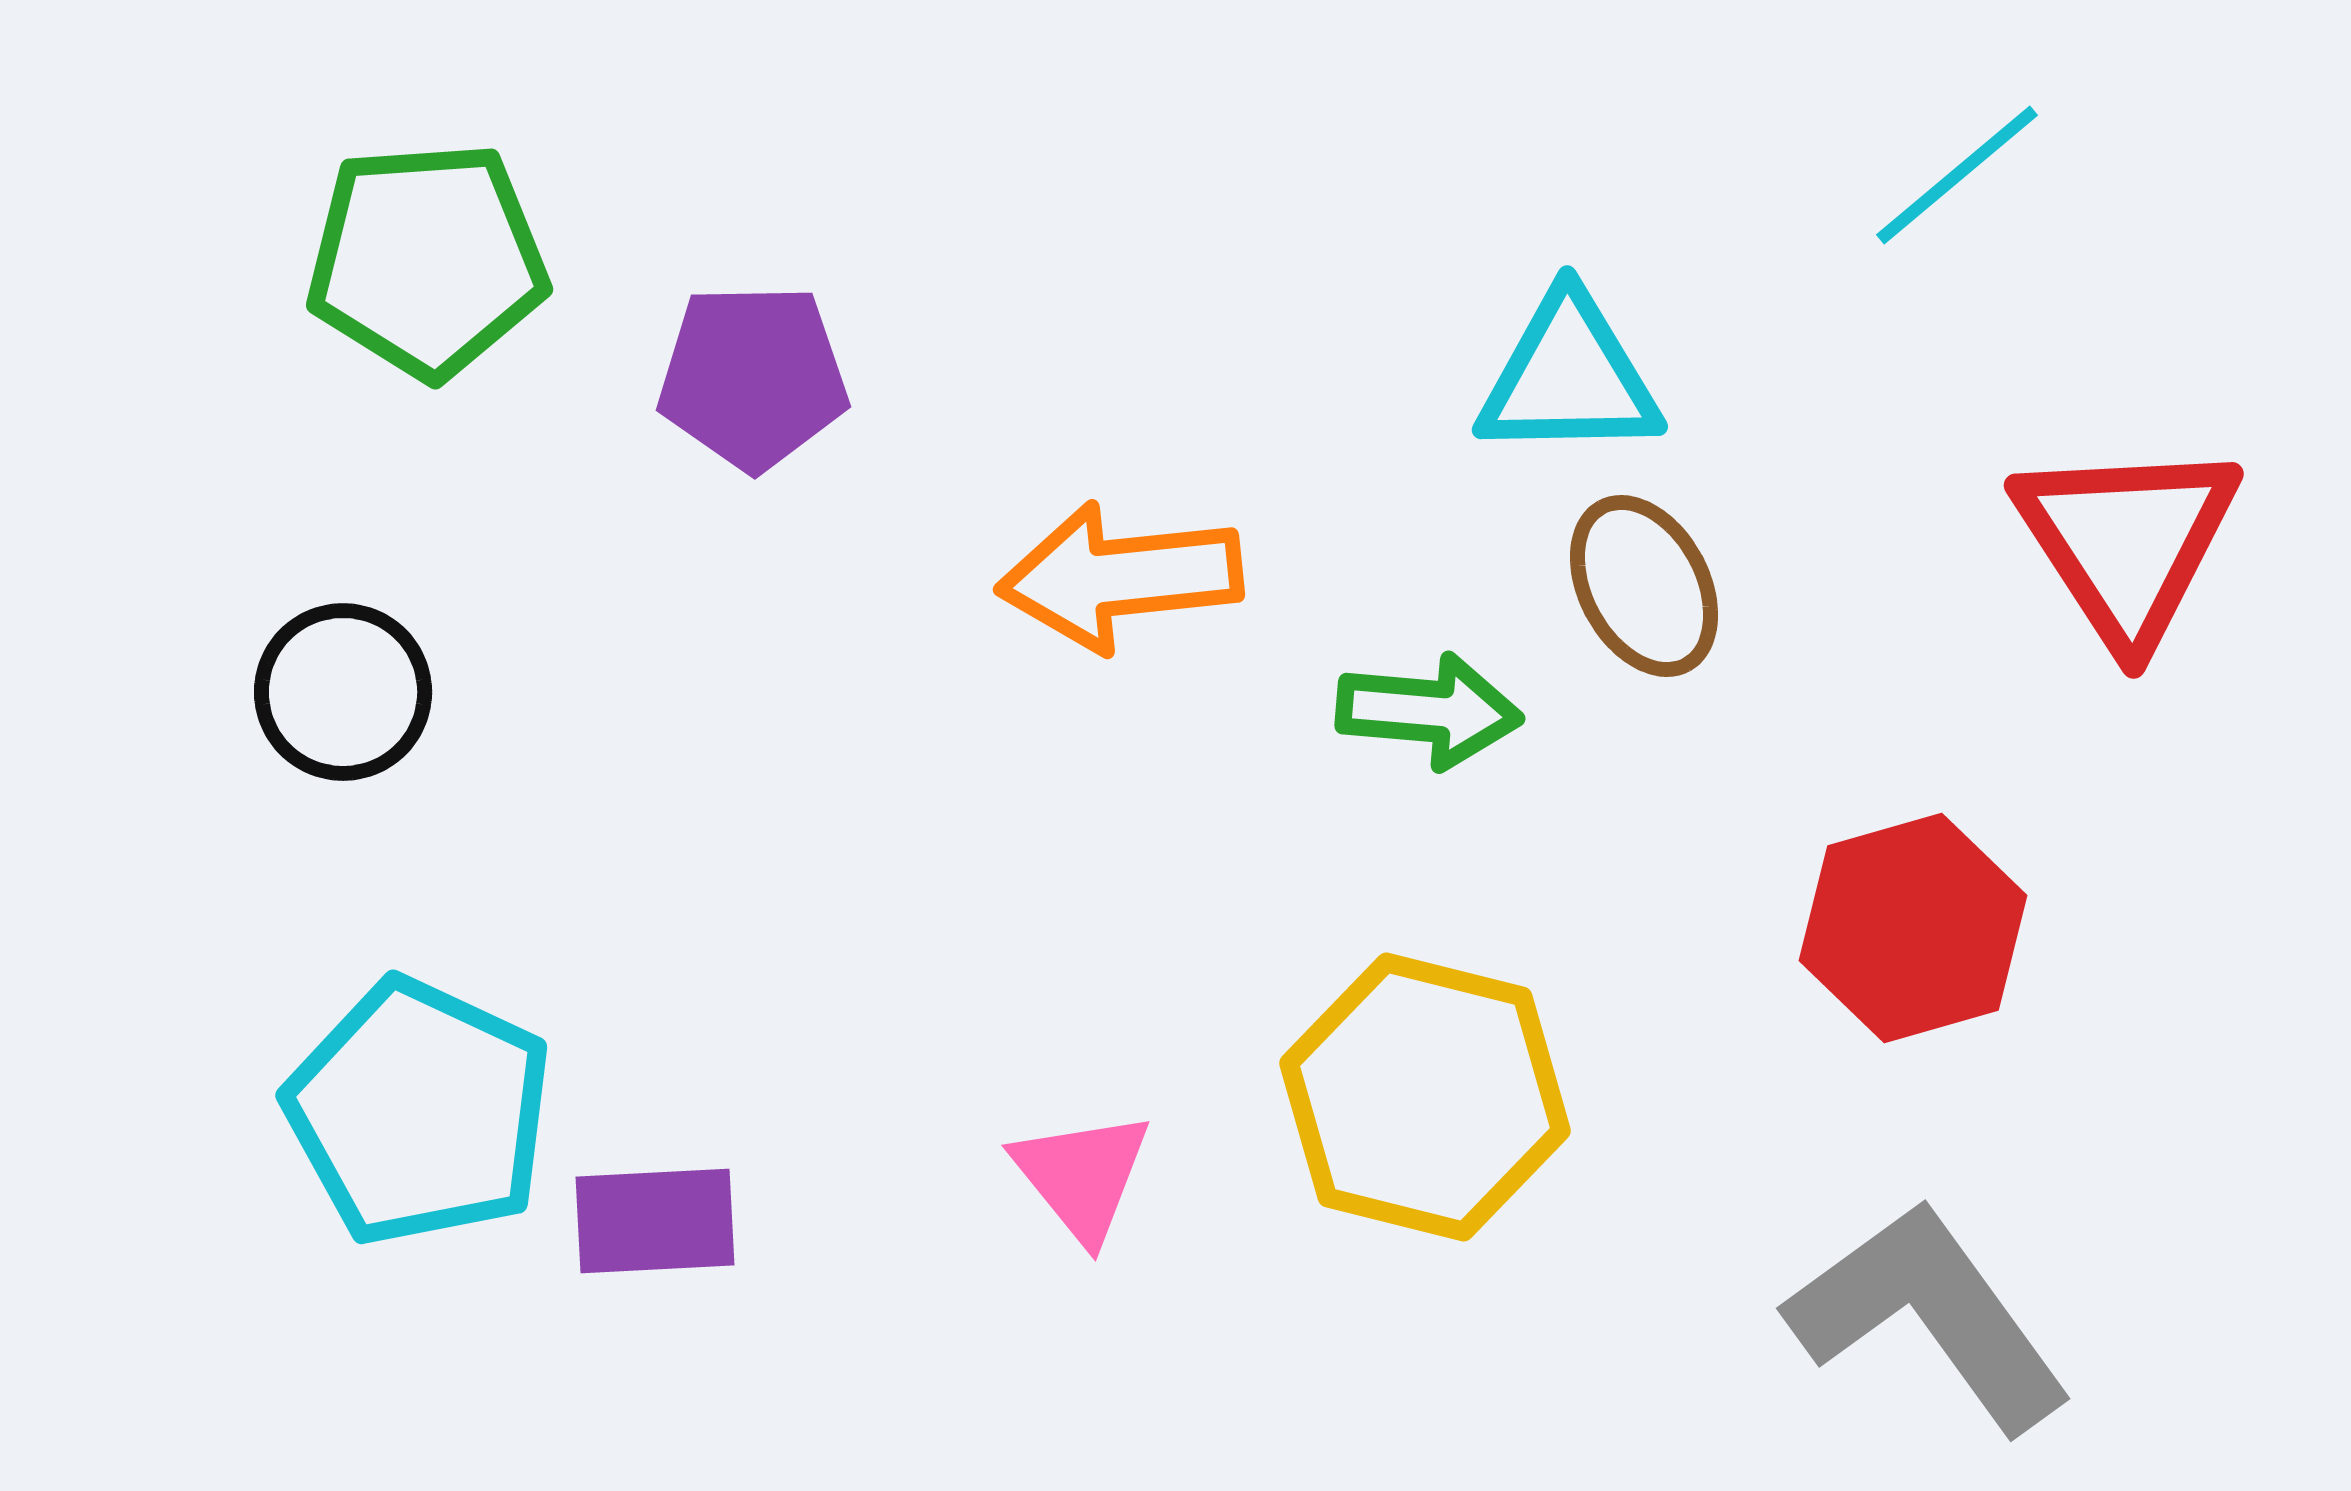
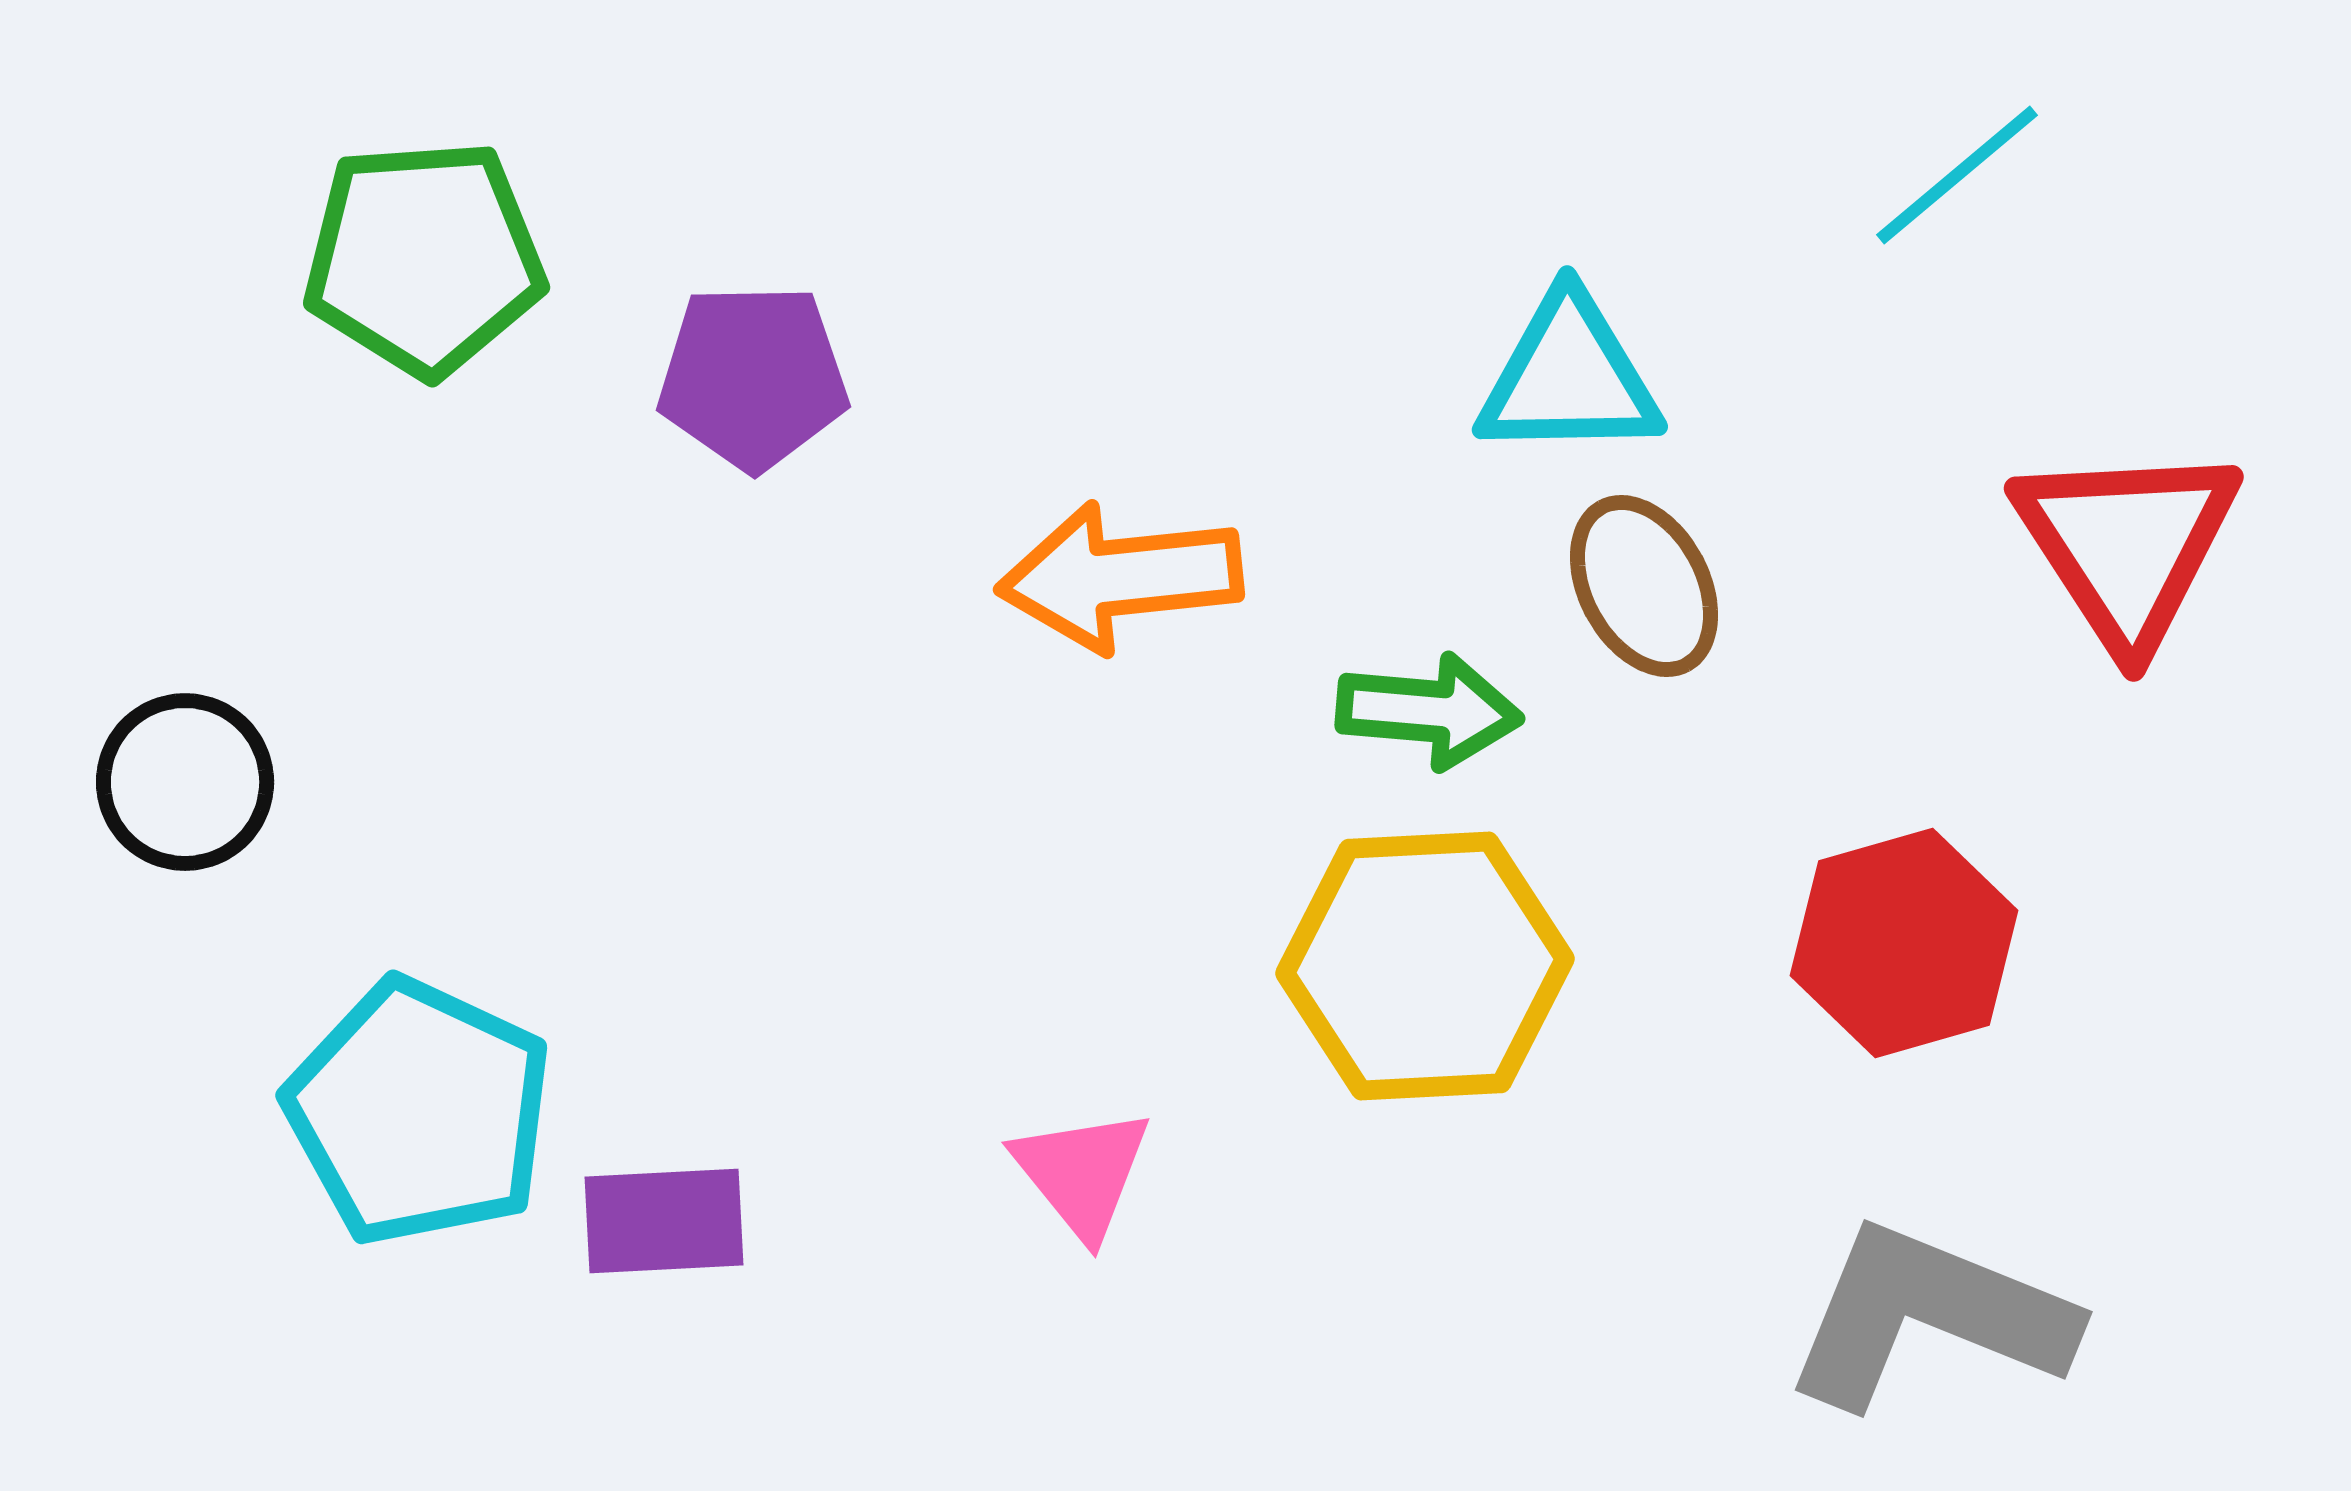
green pentagon: moved 3 px left, 2 px up
red triangle: moved 3 px down
black circle: moved 158 px left, 90 px down
red hexagon: moved 9 px left, 15 px down
yellow hexagon: moved 131 px up; rotated 17 degrees counterclockwise
pink triangle: moved 3 px up
purple rectangle: moved 9 px right
gray L-shape: rotated 32 degrees counterclockwise
